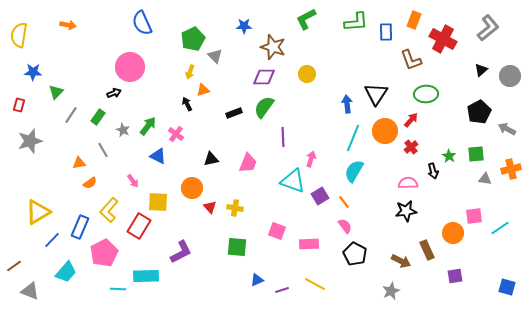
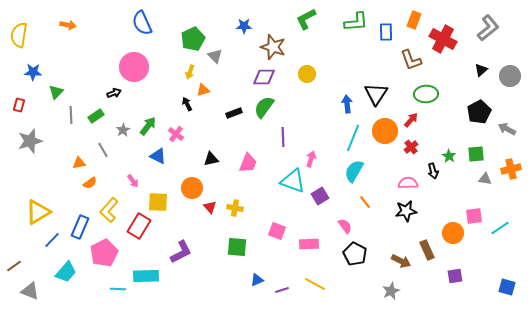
pink circle at (130, 67): moved 4 px right
gray line at (71, 115): rotated 36 degrees counterclockwise
green rectangle at (98, 117): moved 2 px left, 1 px up; rotated 21 degrees clockwise
gray star at (123, 130): rotated 16 degrees clockwise
orange line at (344, 202): moved 21 px right
